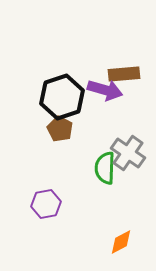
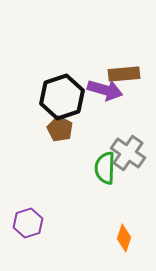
purple hexagon: moved 18 px left, 19 px down; rotated 8 degrees counterclockwise
orange diamond: moved 3 px right, 4 px up; rotated 44 degrees counterclockwise
